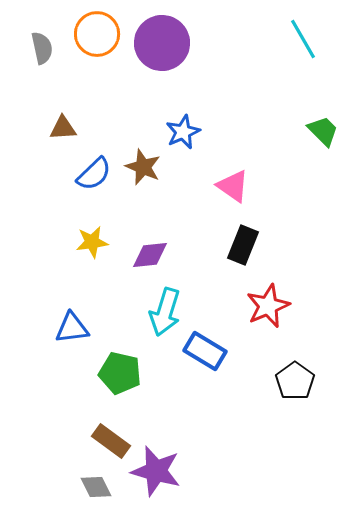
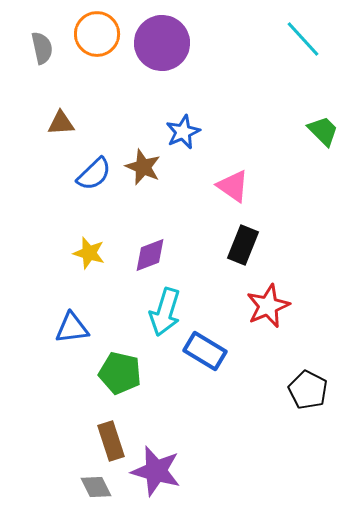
cyan line: rotated 12 degrees counterclockwise
brown triangle: moved 2 px left, 5 px up
yellow star: moved 3 px left, 11 px down; rotated 24 degrees clockwise
purple diamond: rotated 15 degrees counterclockwise
black pentagon: moved 13 px right, 9 px down; rotated 9 degrees counterclockwise
brown rectangle: rotated 36 degrees clockwise
